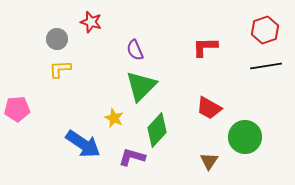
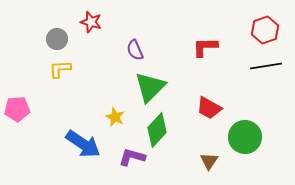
green triangle: moved 9 px right, 1 px down
yellow star: moved 1 px right, 1 px up
